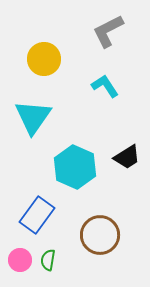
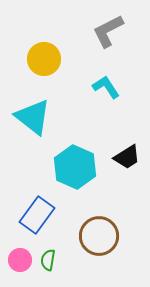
cyan L-shape: moved 1 px right, 1 px down
cyan triangle: rotated 27 degrees counterclockwise
brown circle: moved 1 px left, 1 px down
